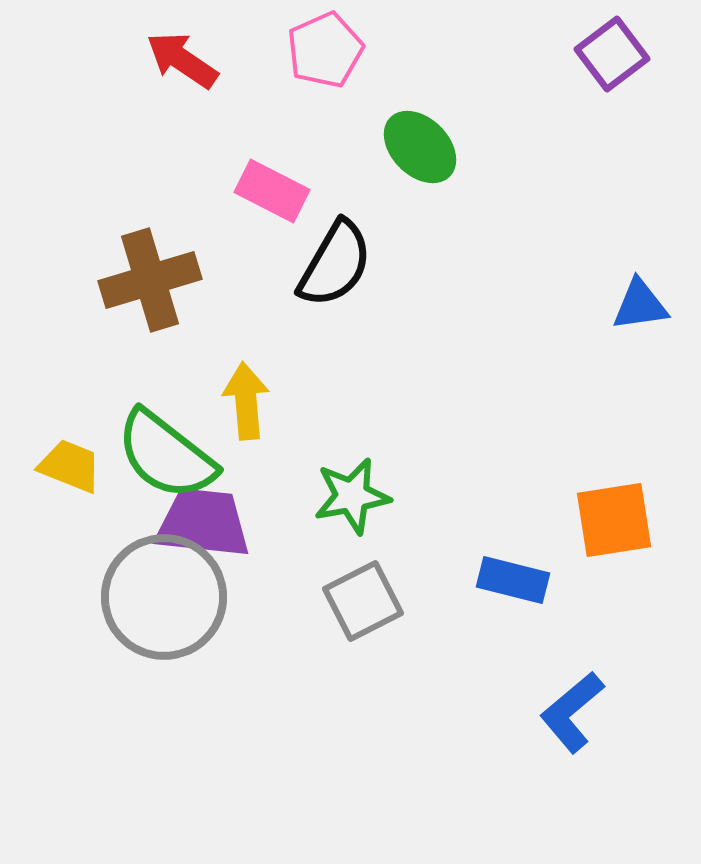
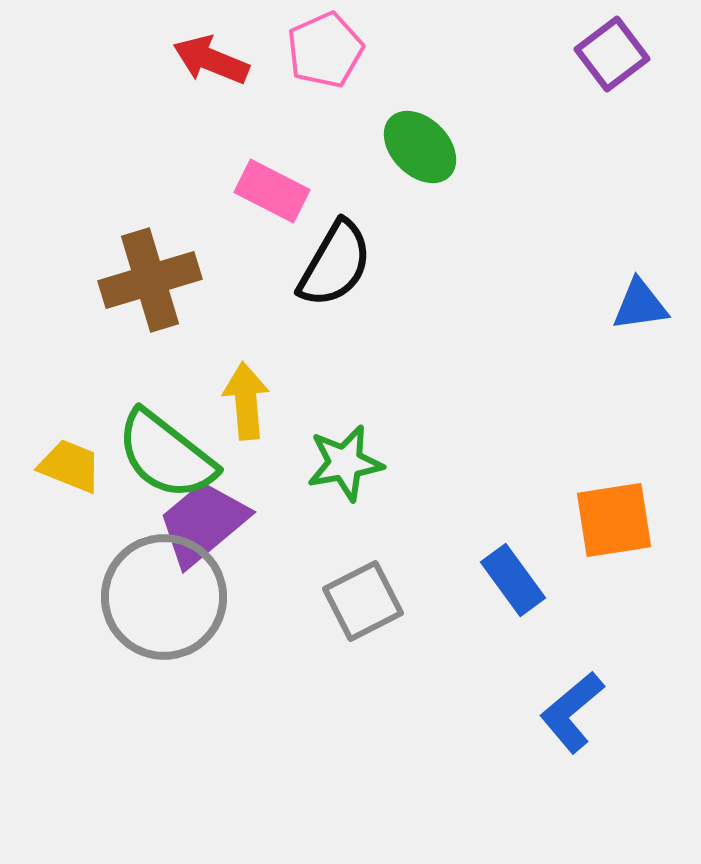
red arrow: moved 29 px right; rotated 12 degrees counterclockwise
green star: moved 7 px left, 33 px up
purple trapezoid: rotated 46 degrees counterclockwise
blue rectangle: rotated 40 degrees clockwise
